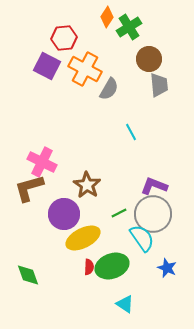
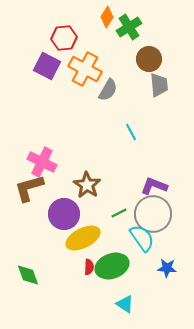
gray semicircle: moved 1 px left, 1 px down
blue star: rotated 18 degrees counterclockwise
